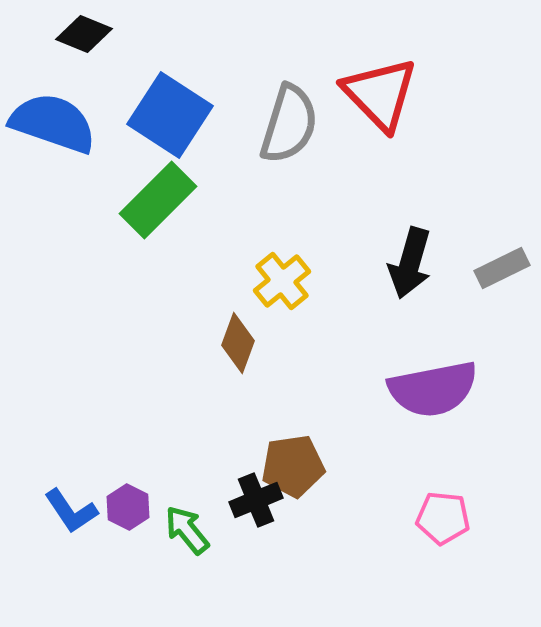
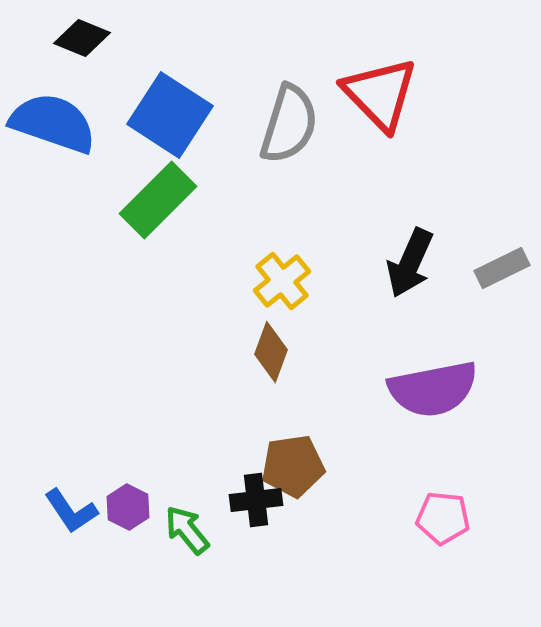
black diamond: moved 2 px left, 4 px down
black arrow: rotated 8 degrees clockwise
brown diamond: moved 33 px right, 9 px down
black cross: rotated 15 degrees clockwise
